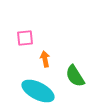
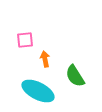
pink square: moved 2 px down
